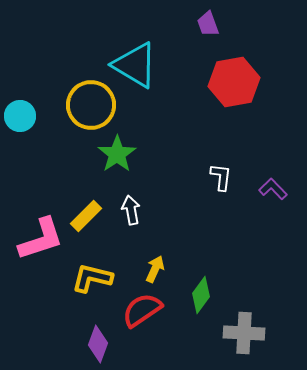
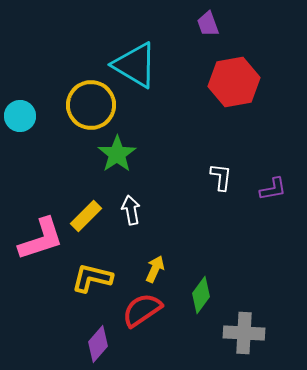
purple L-shape: rotated 124 degrees clockwise
purple diamond: rotated 21 degrees clockwise
